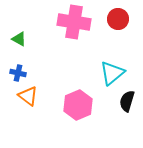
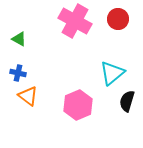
pink cross: moved 1 px right, 1 px up; rotated 20 degrees clockwise
